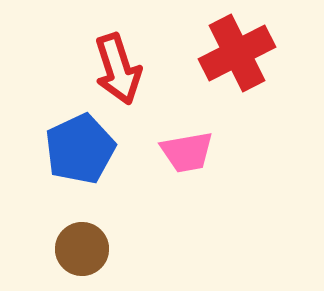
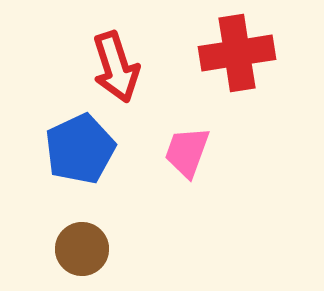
red cross: rotated 18 degrees clockwise
red arrow: moved 2 px left, 2 px up
pink trapezoid: rotated 120 degrees clockwise
